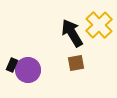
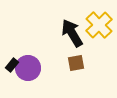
black rectangle: rotated 16 degrees clockwise
purple circle: moved 2 px up
